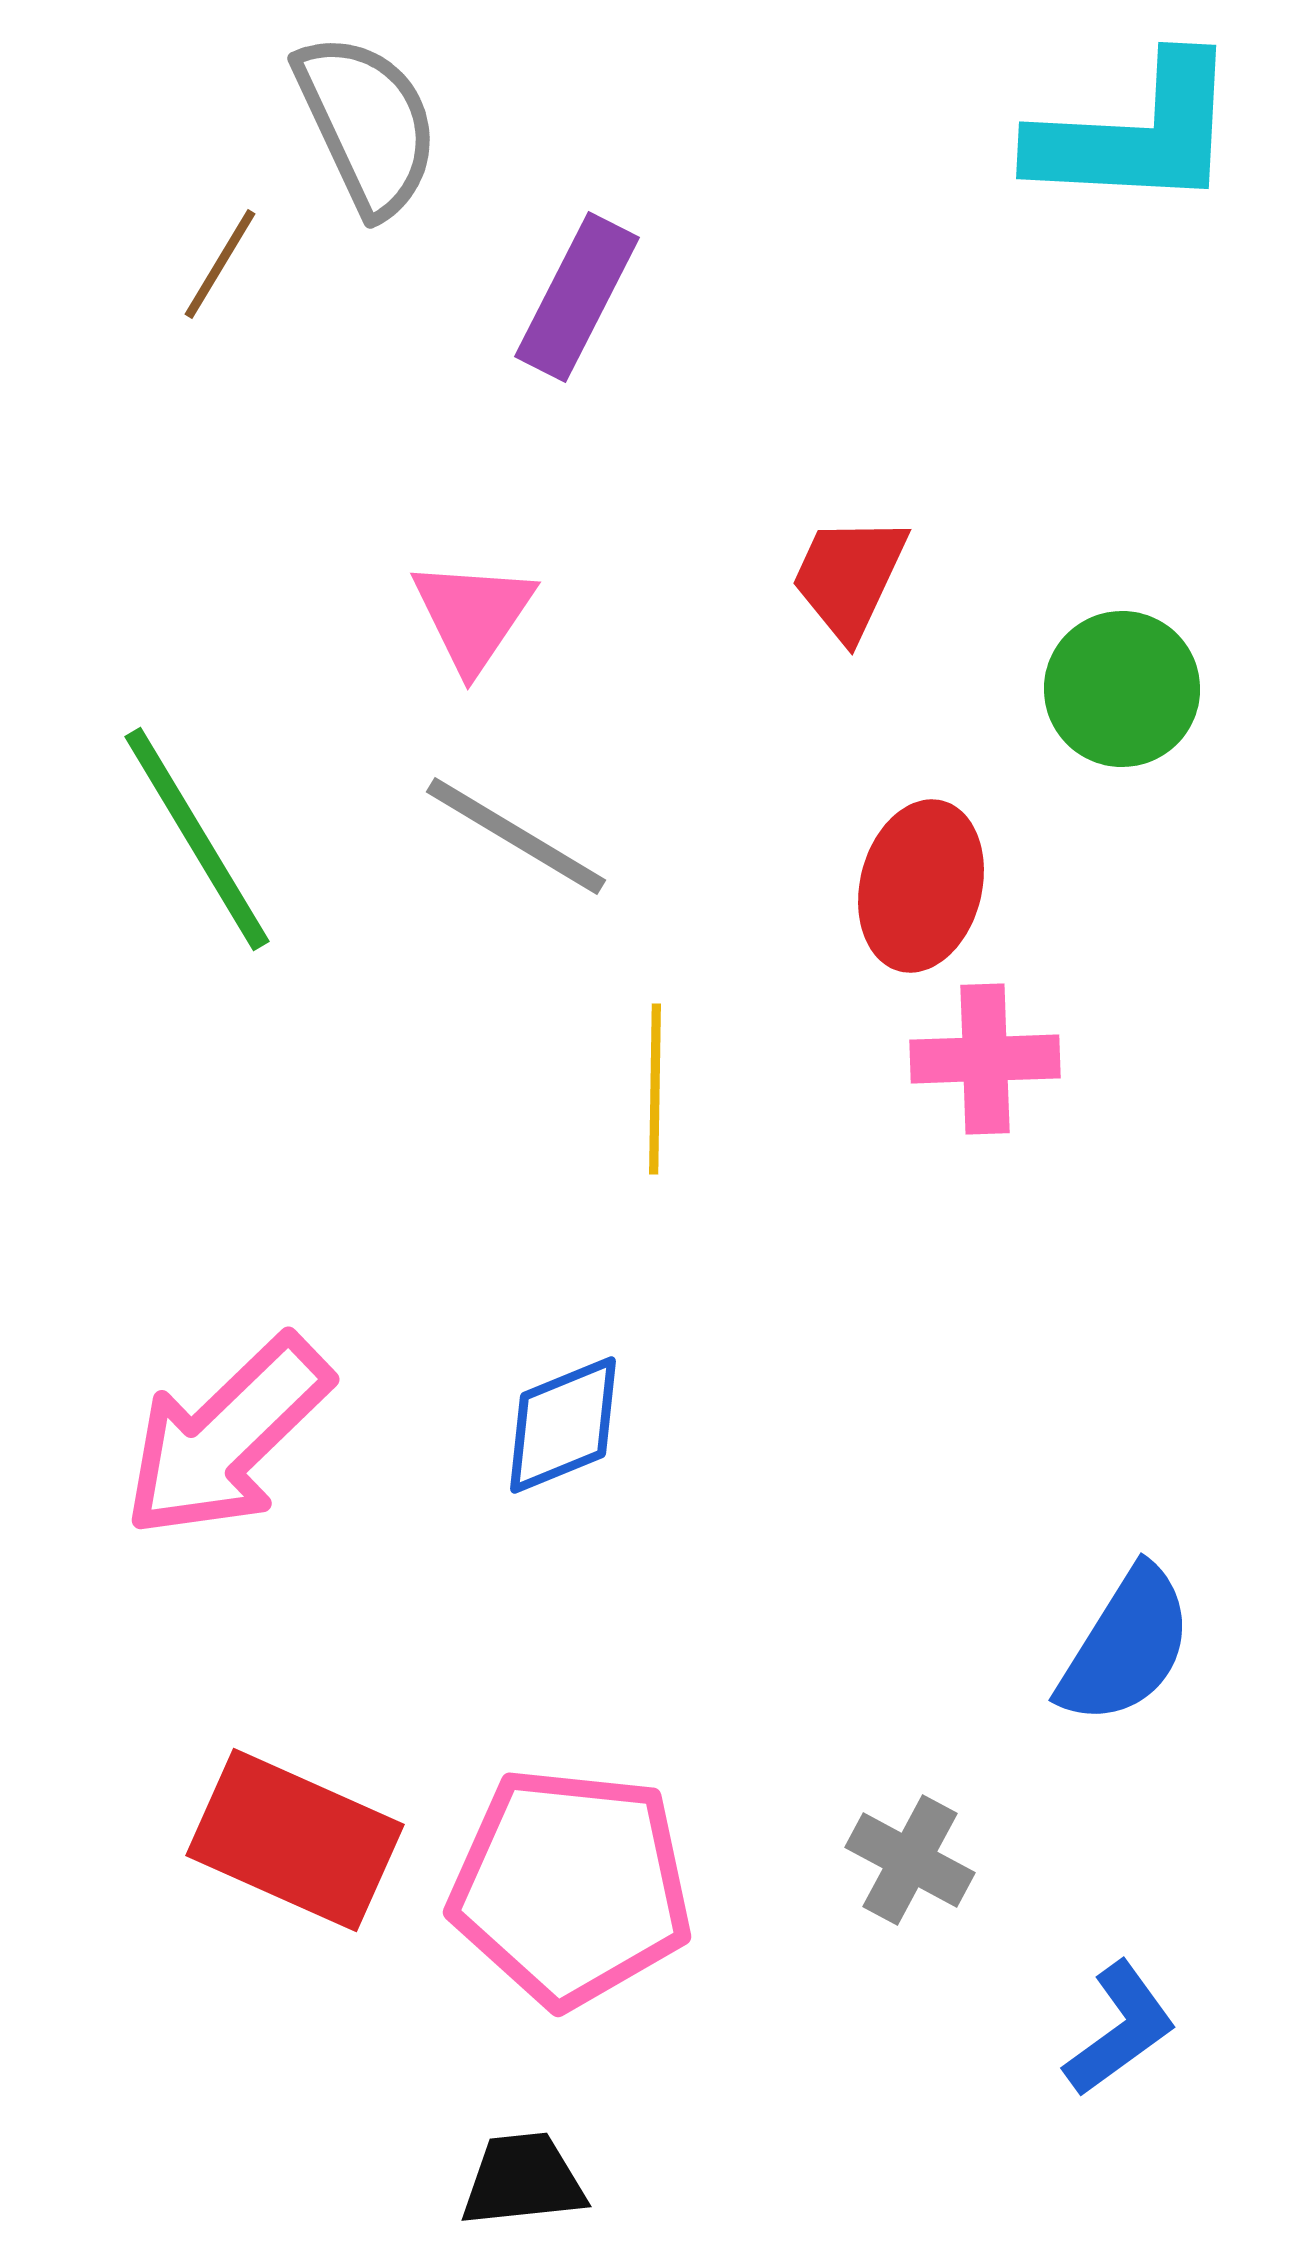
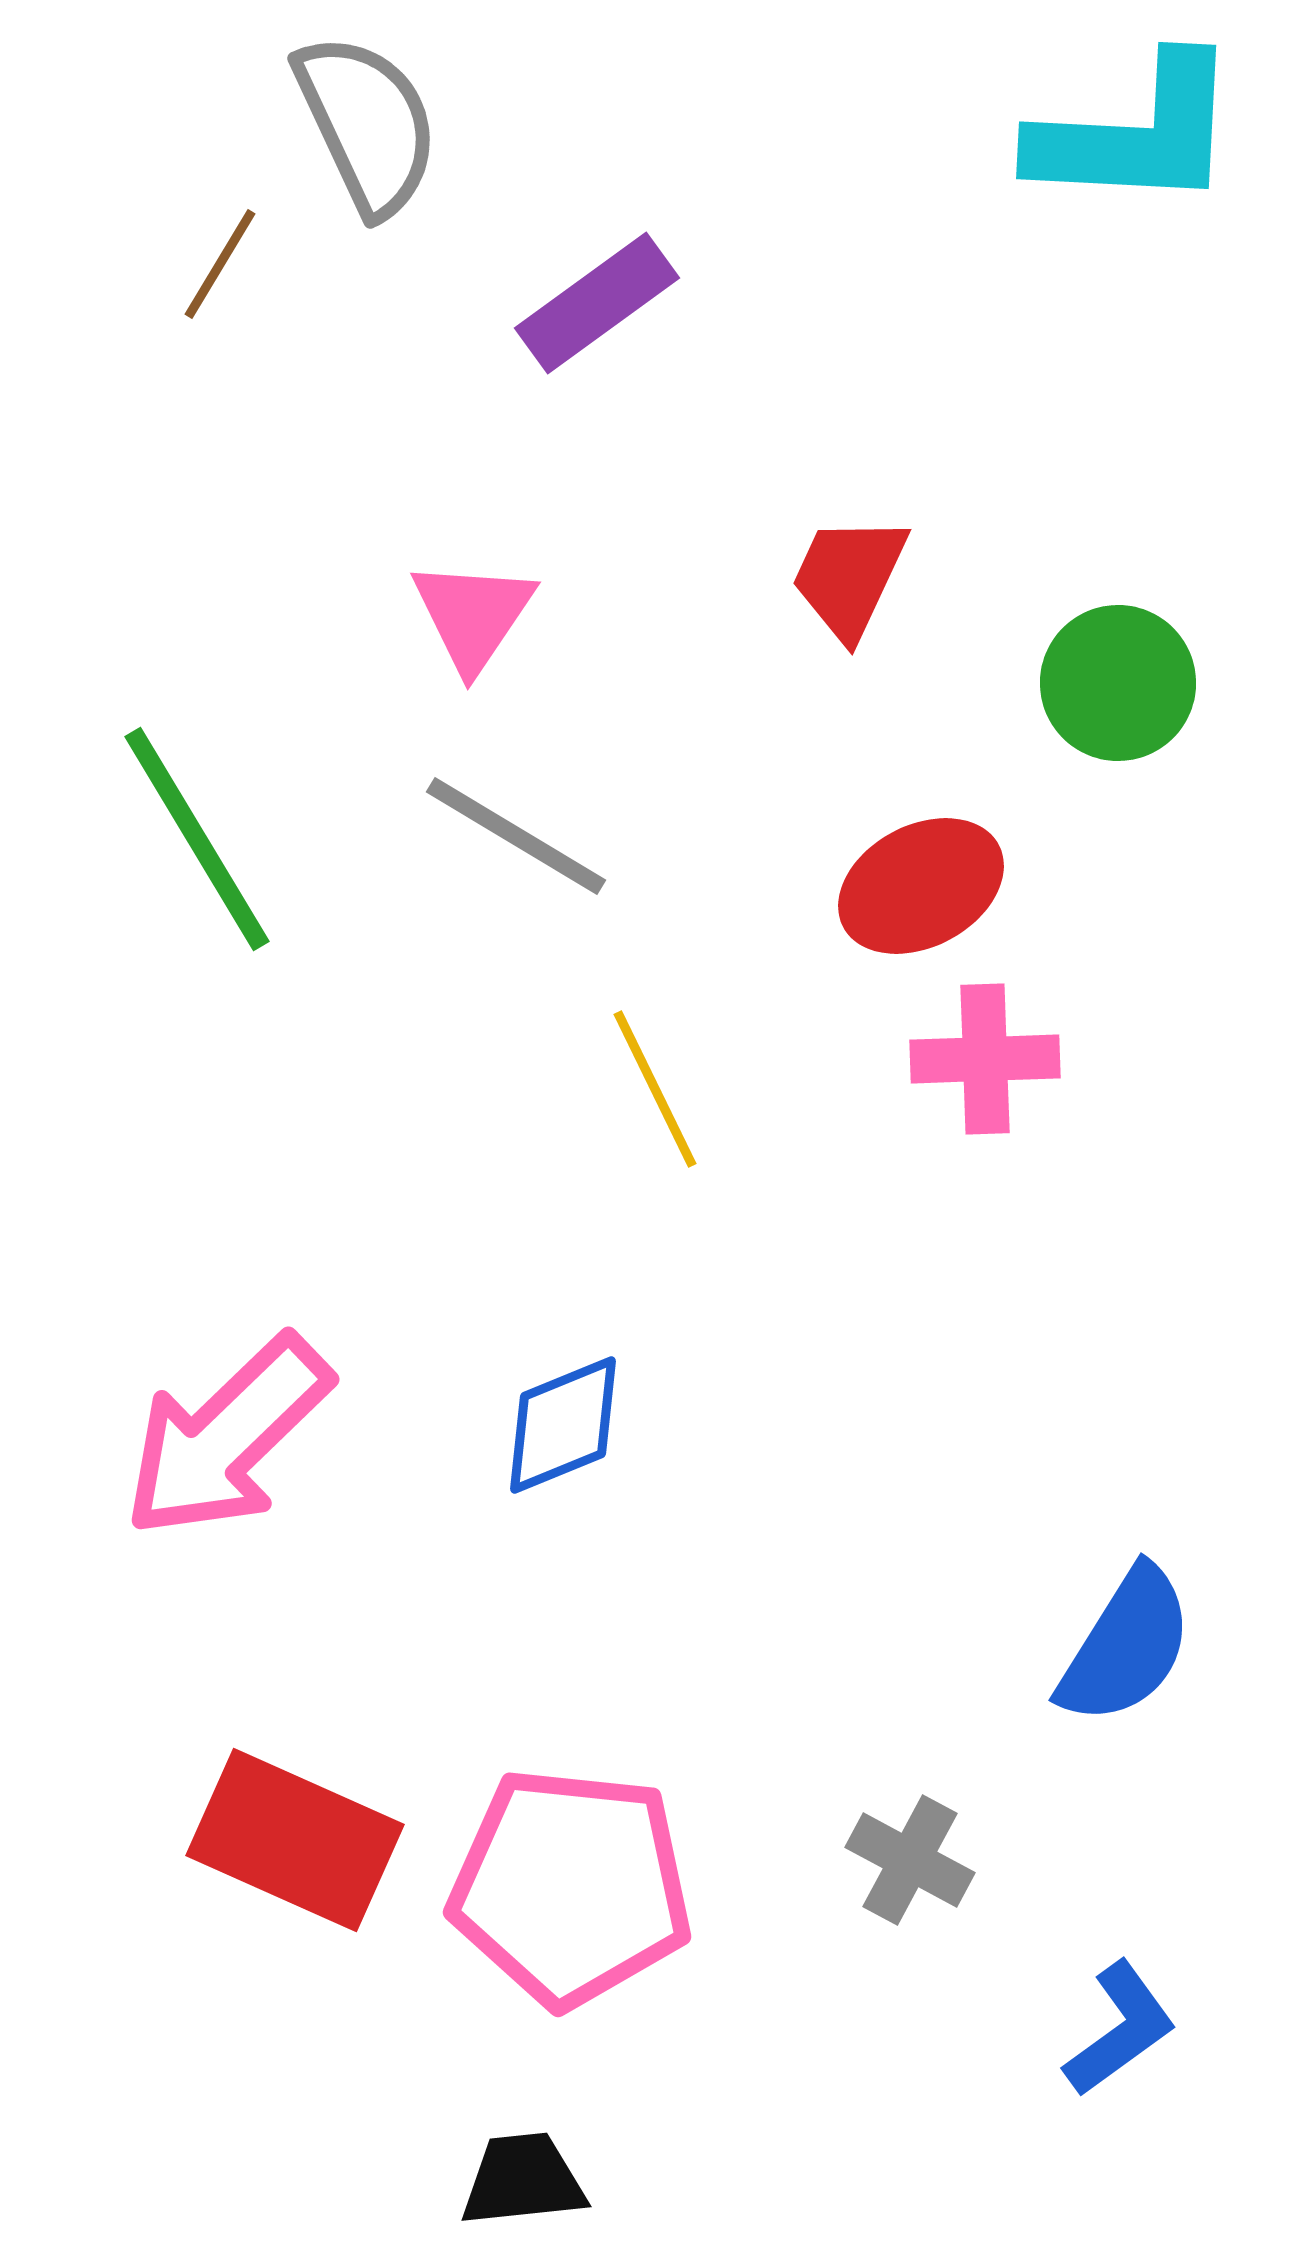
purple rectangle: moved 20 px right, 6 px down; rotated 27 degrees clockwise
green circle: moved 4 px left, 6 px up
red ellipse: rotated 48 degrees clockwise
yellow line: rotated 27 degrees counterclockwise
